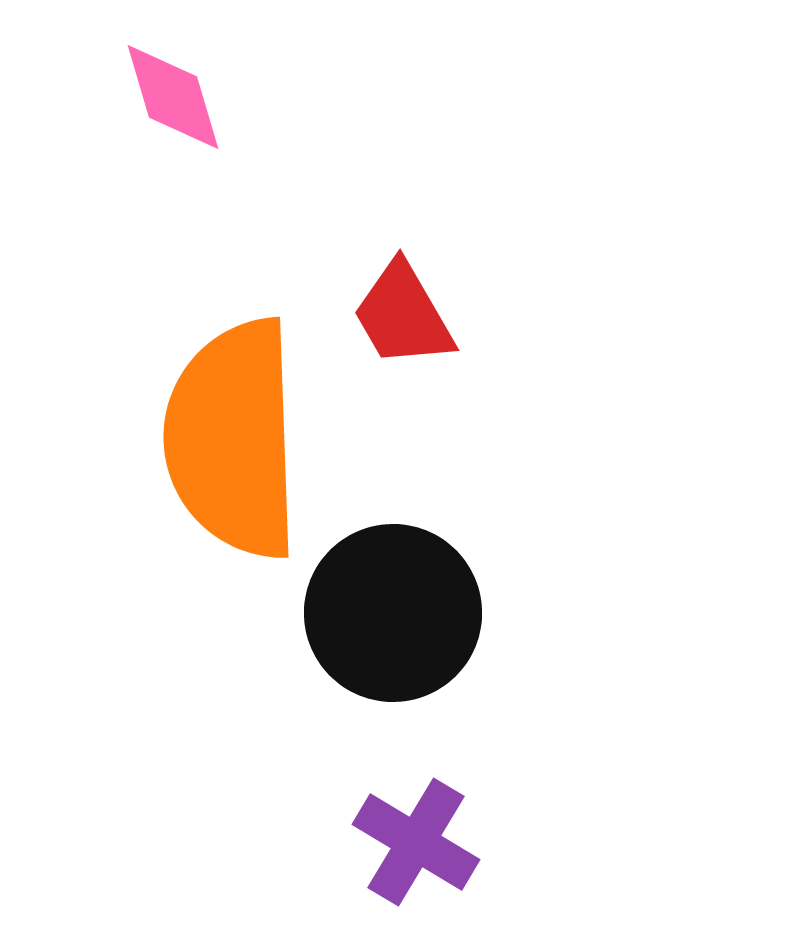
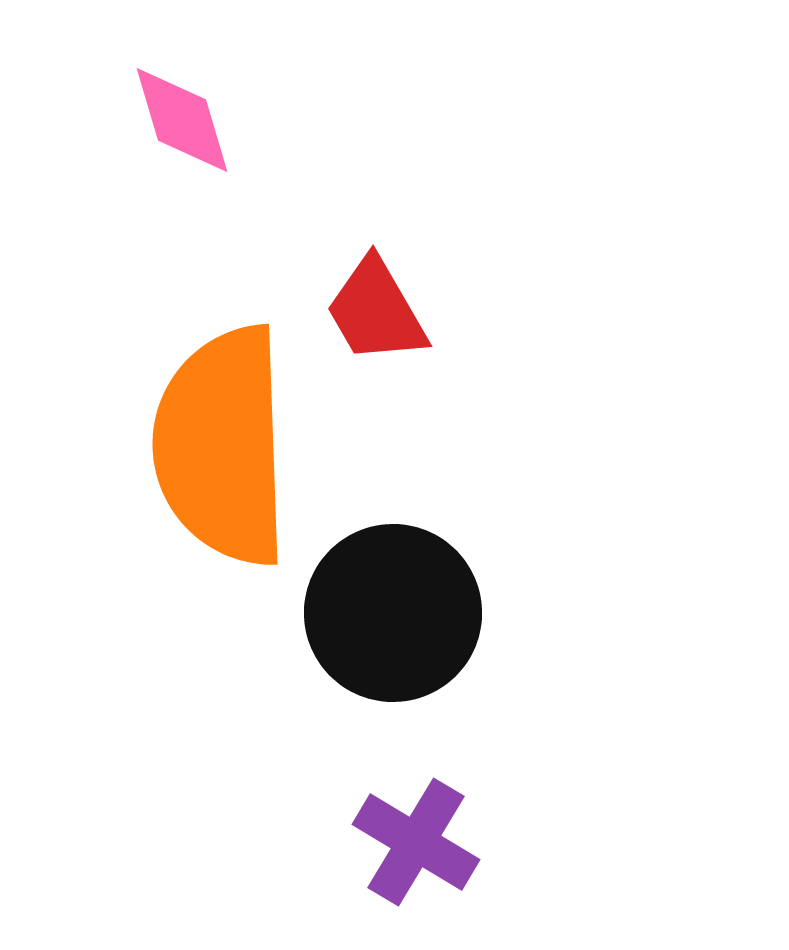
pink diamond: moved 9 px right, 23 px down
red trapezoid: moved 27 px left, 4 px up
orange semicircle: moved 11 px left, 7 px down
